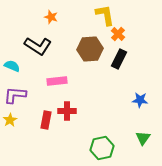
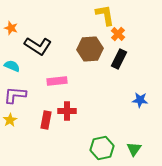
orange star: moved 40 px left, 11 px down
green triangle: moved 9 px left, 11 px down
